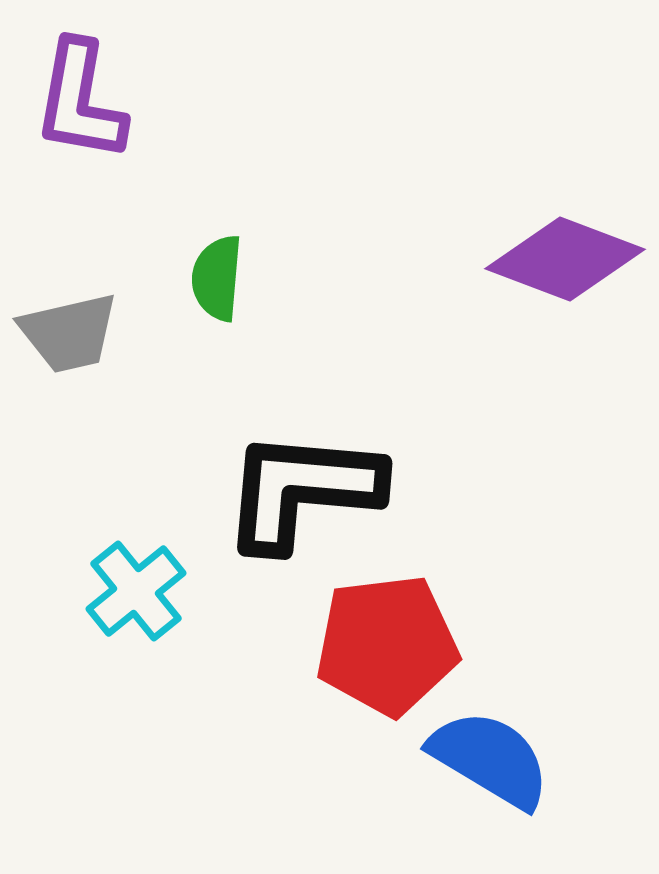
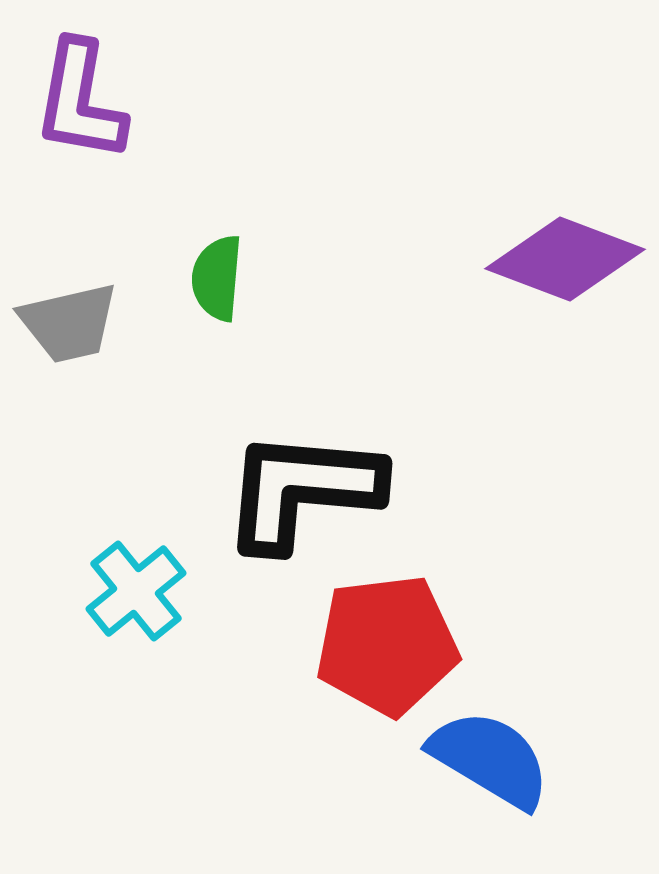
gray trapezoid: moved 10 px up
